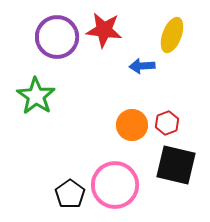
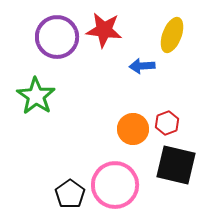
orange circle: moved 1 px right, 4 px down
